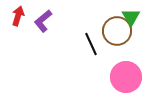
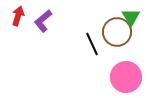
brown circle: moved 1 px down
black line: moved 1 px right
